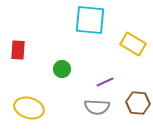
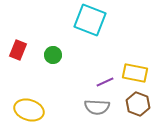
cyan square: rotated 16 degrees clockwise
yellow rectangle: moved 2 px right, 29 px down; rotated 20 degrees counterclockwise
red rectangle: rotated 18 degrees clockwise
green circle: moved 9 px left, 14 px up
brown hexagon: moved 1 px down; rotated 15 degrees clockwise
yellow ellipse: moved 2 px down
